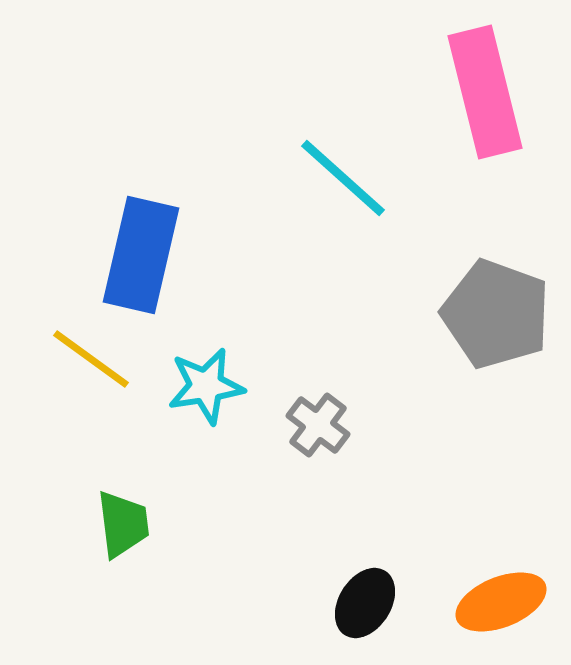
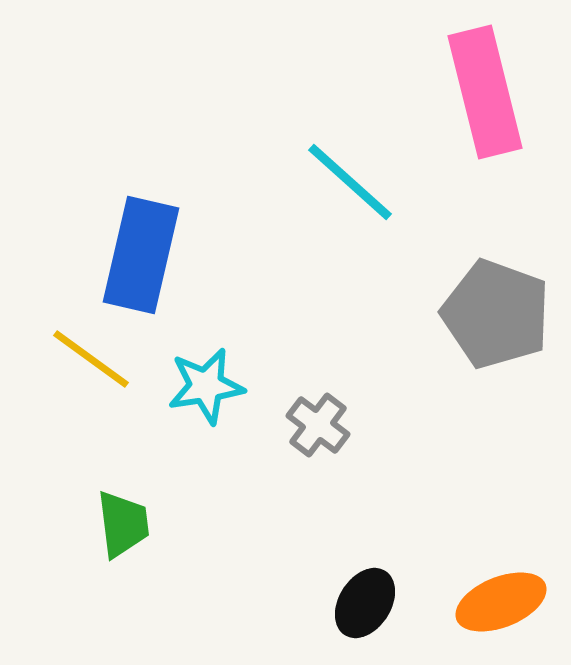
cyan line: moved 7 px right, 4 px down
